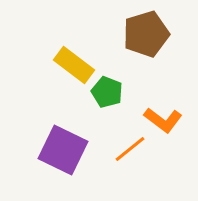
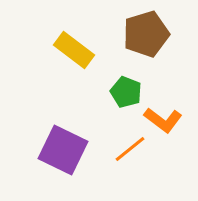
yellow rectangle: moved 15 px up
green pentagon: moved 19 px right
